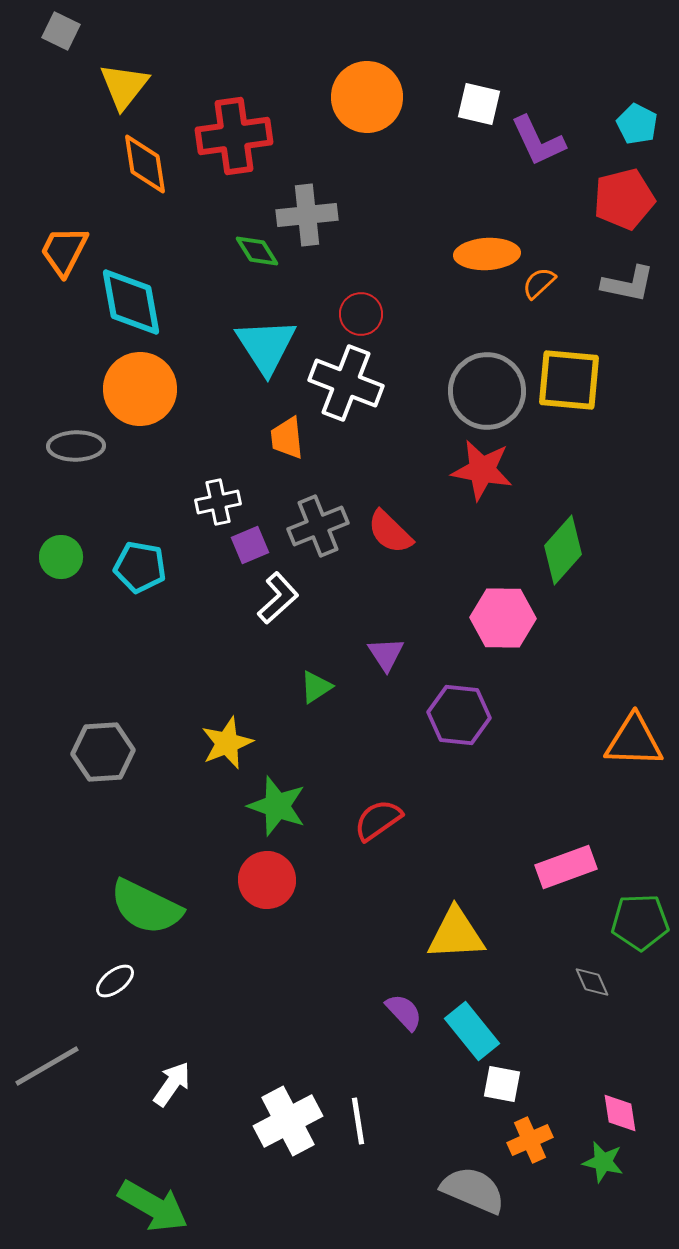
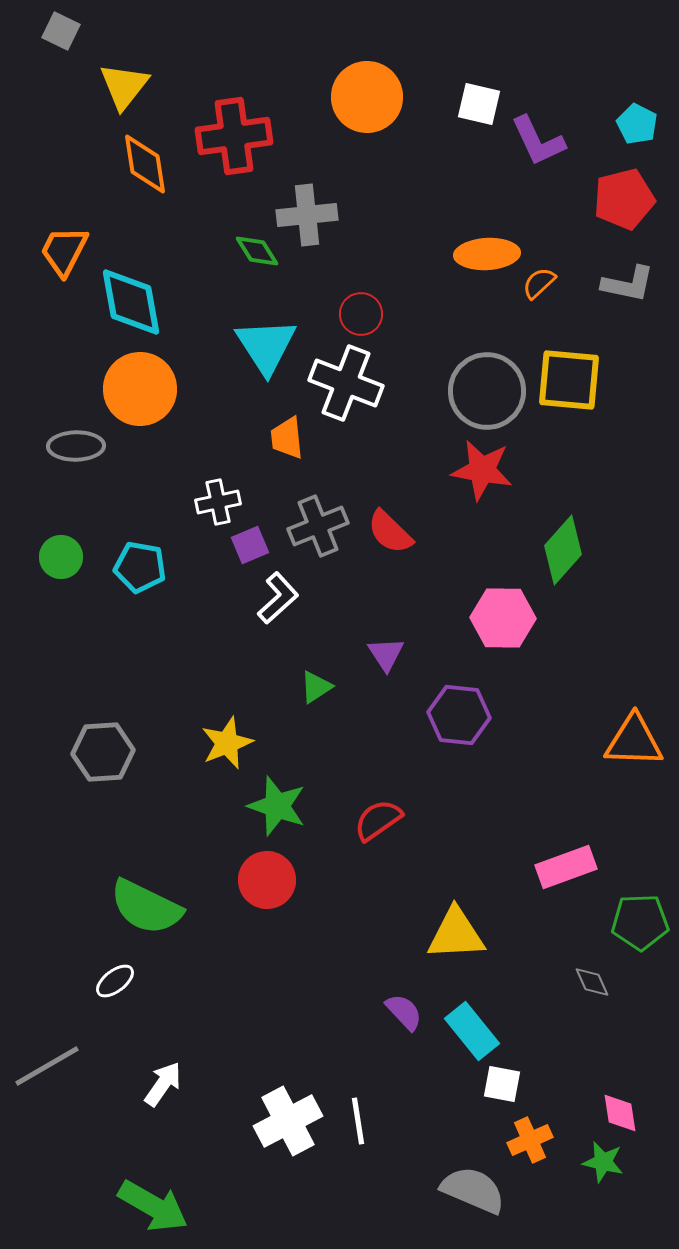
white arrow at (172, 1084): moved 9 px left
